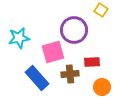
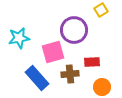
yellow square: rotated 24 degrees clockwise
